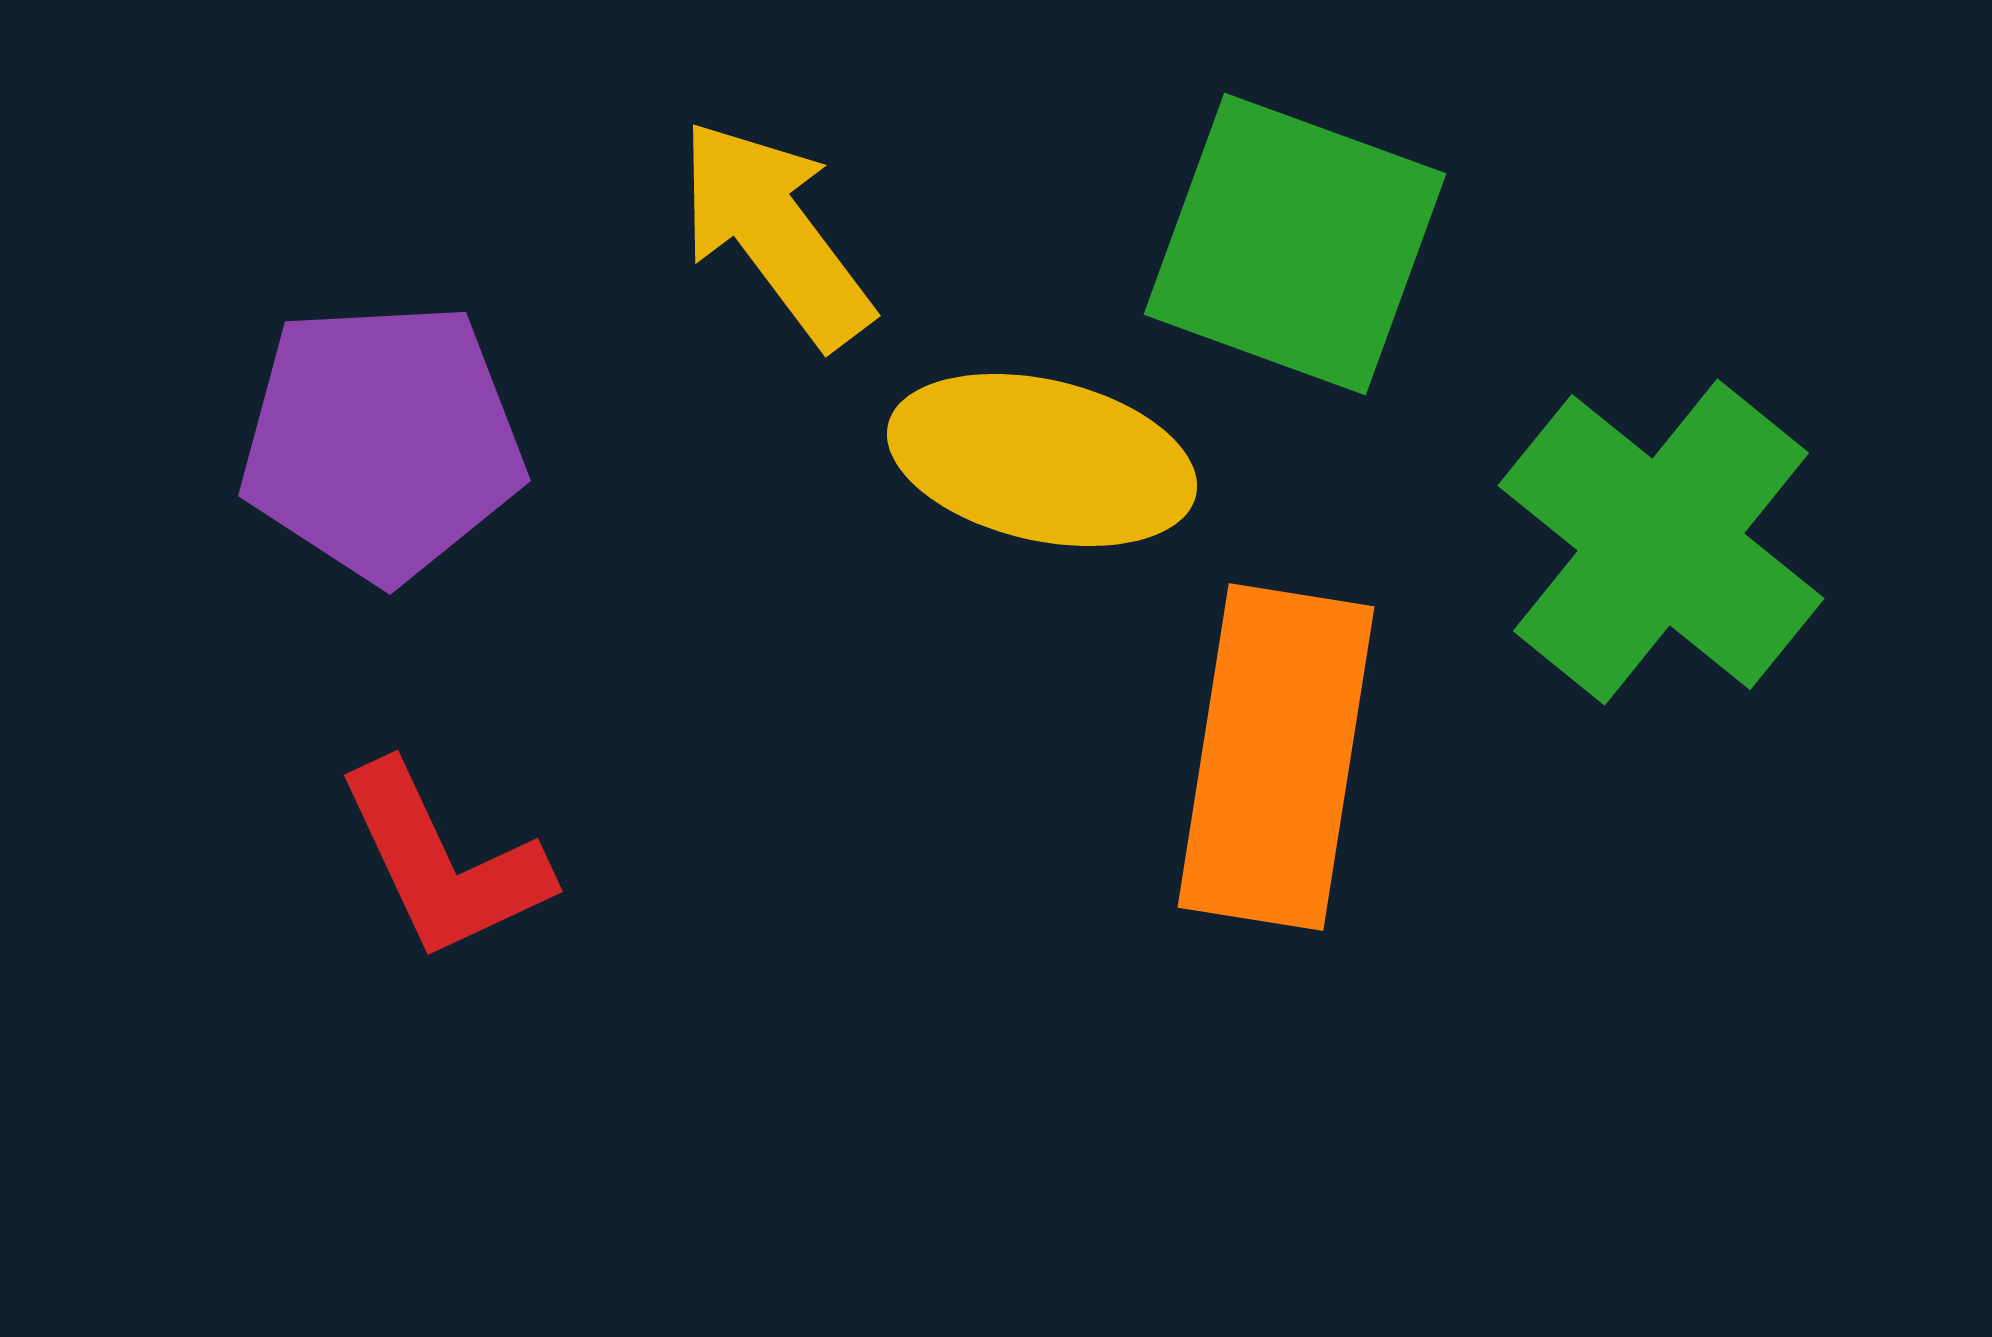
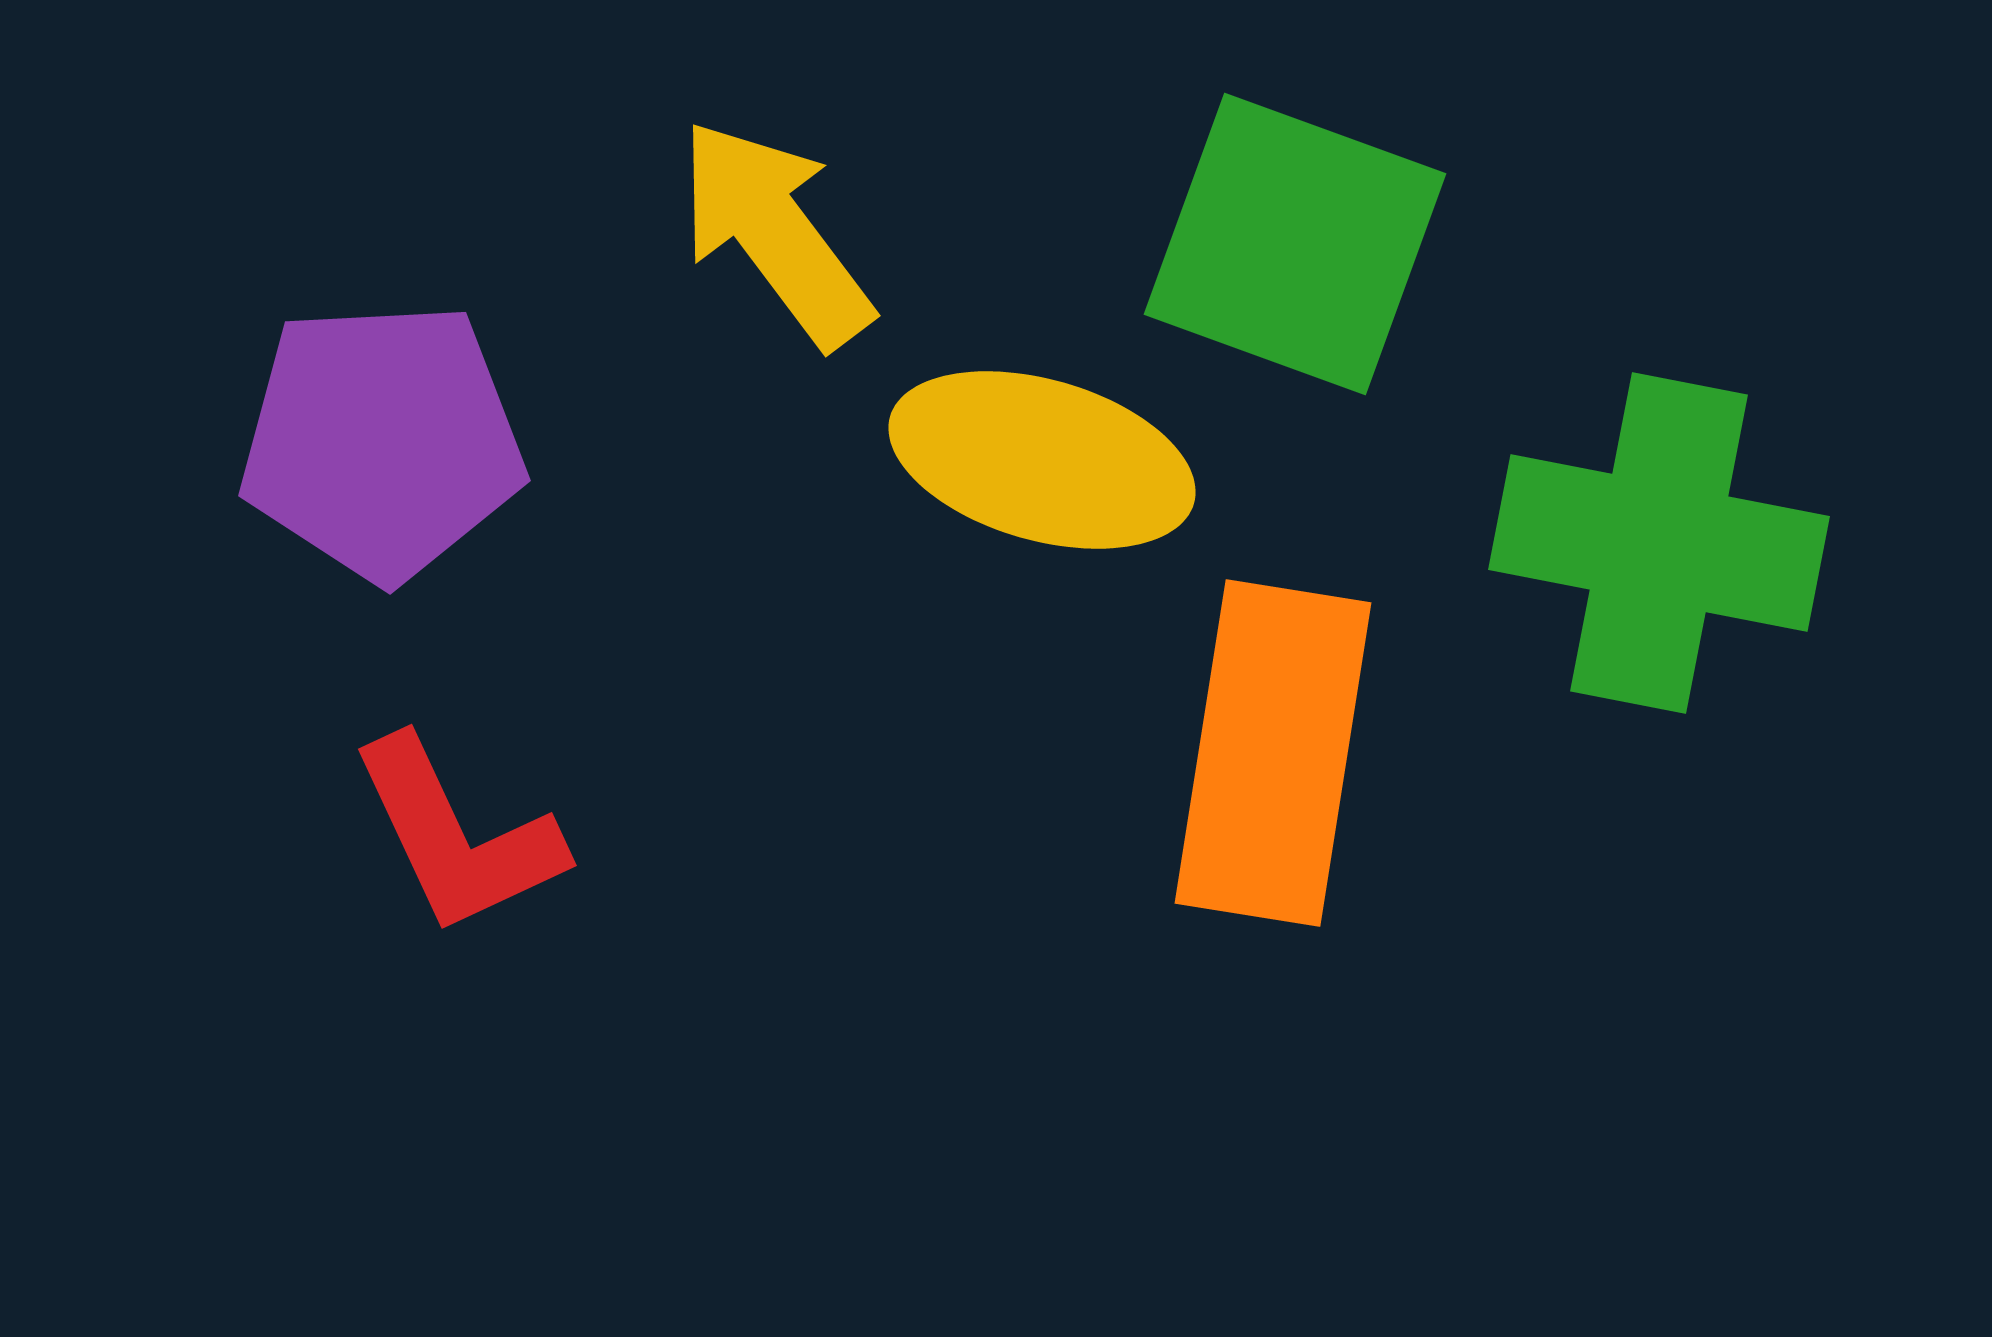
yellow ellipse: rotated 3 degrees clockwise
green cross: moved 2 px left, 1 px down; rotated 28 degrees counterclockwise
orange rectangle: moved 3 px left, 4 px up
red L-shape: moved 14 px right, 26 px up
